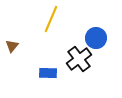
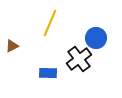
yellow line: moved 1 px left, 4 px down
brown triangle: rotated 24 degrees clockwise
